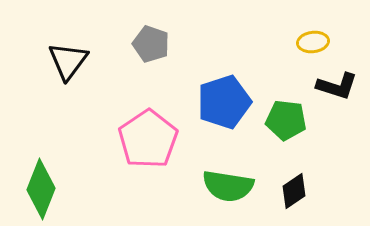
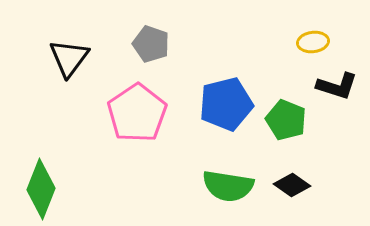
black triangle: moved 1 px right, 3 px up
blue pentagon: moved 2 px right, 2 px down; rotated 4 degrees clockwise
green pentagon: rotated 15 degrees clockwise
pink pentagon: moved 11 px left, 26 px up
black diamond: moved 2 px left, 6 px up; rotated 69 degrees clockwise
